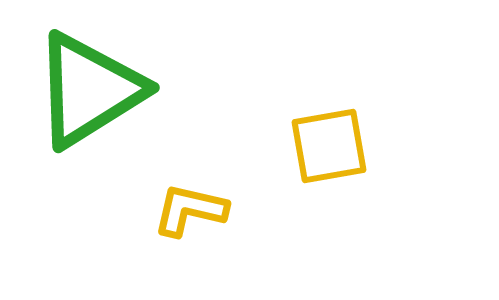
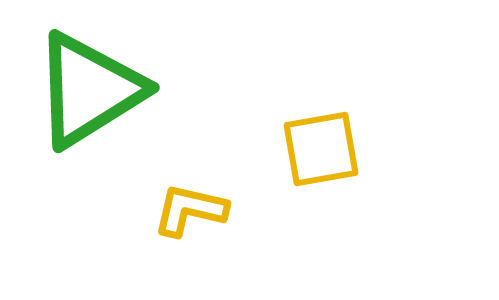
yellow square: moved 8 px left, 3 px down
